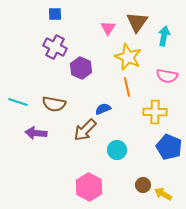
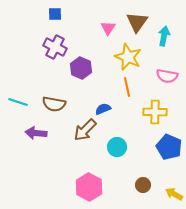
cyan circle: moved 3 px up
yellow arrow: moved 11 px right
